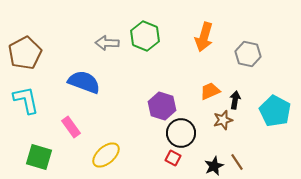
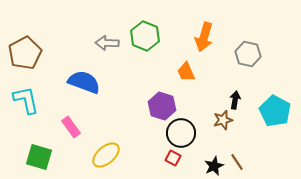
orange trapezoid: moved 24 px left, 19 px up; rotated 90 degrees counterclockwise
